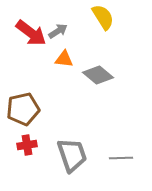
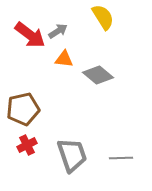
red arrow: moved 1 px left, 2 px down
red cross: rotated 18 degrees counterclockwise
